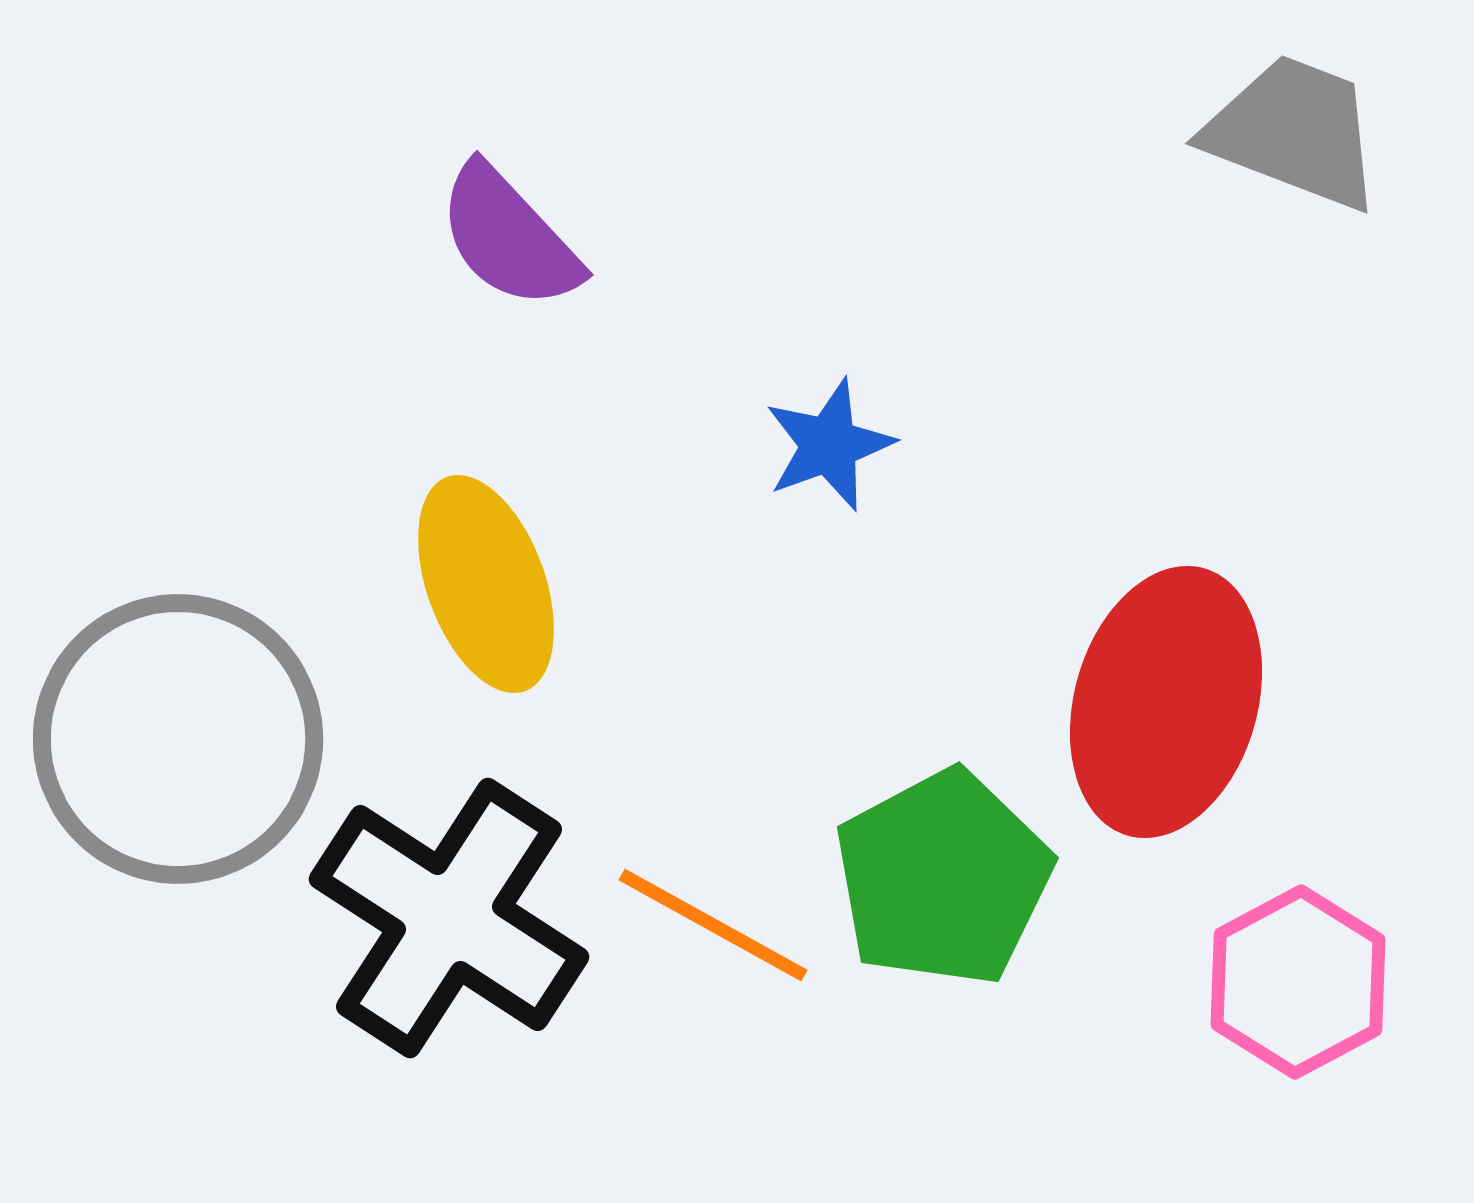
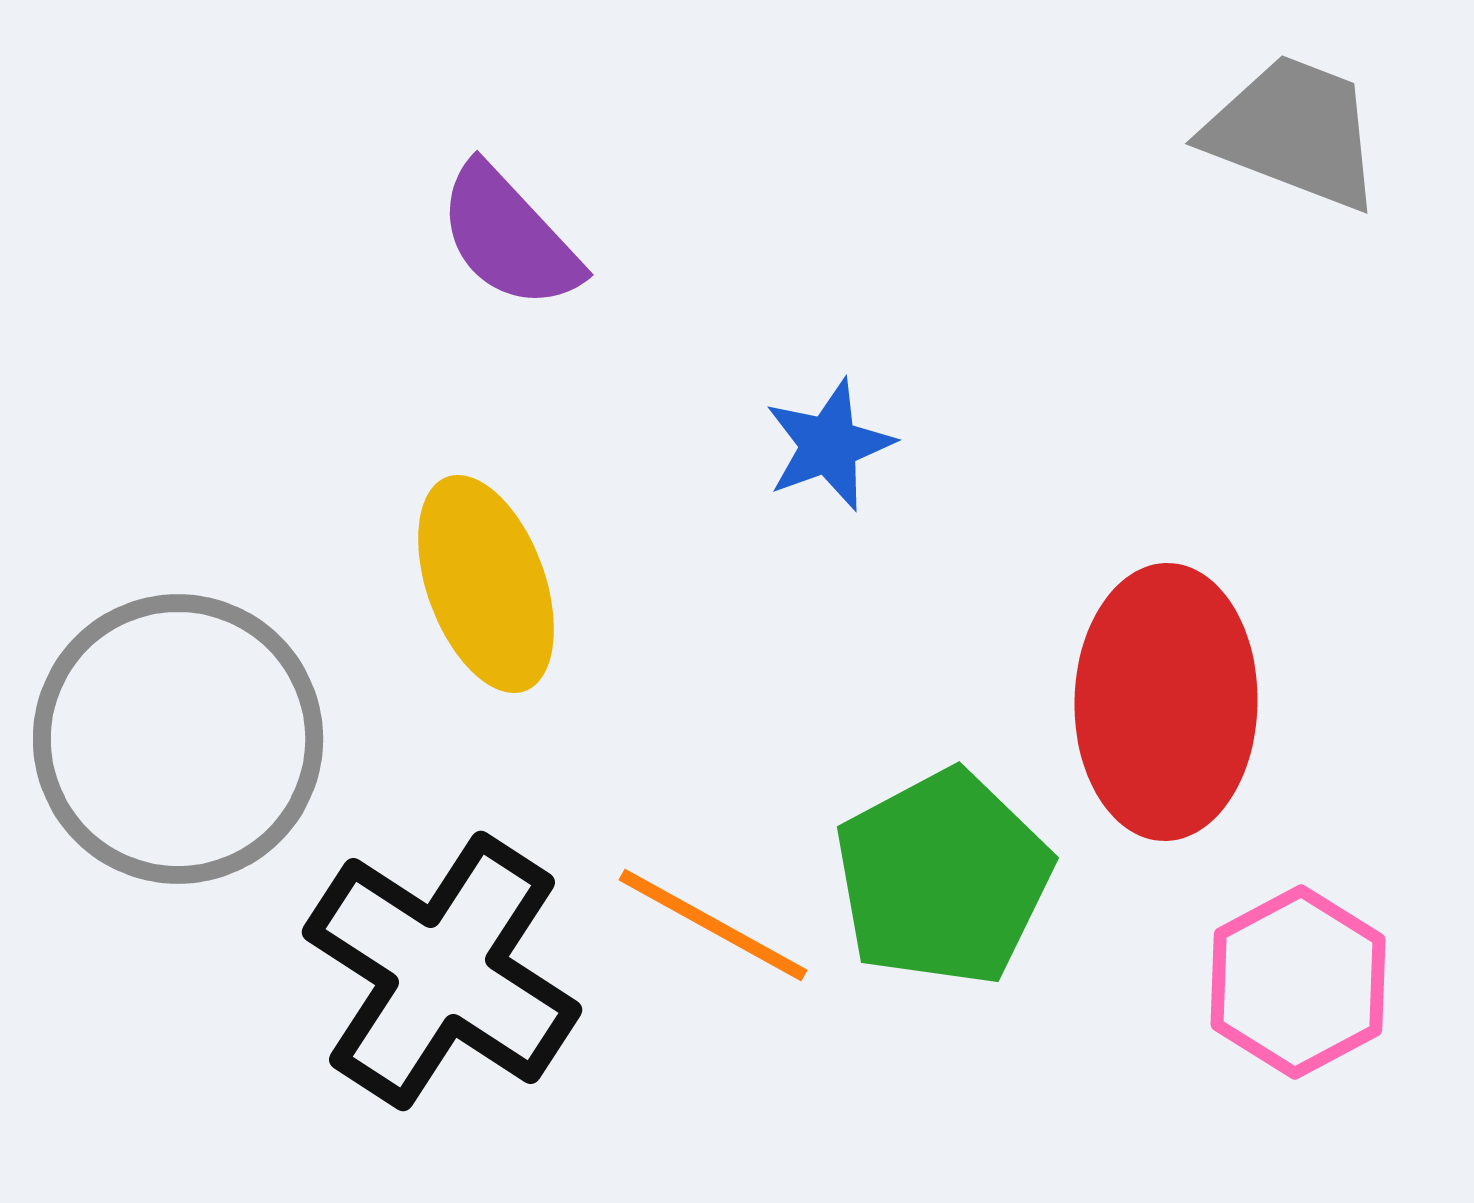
red ellipse: rotated 15 degrees counterclockwise
black cross: moved 7 px left, 53 px down
